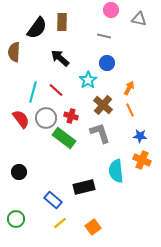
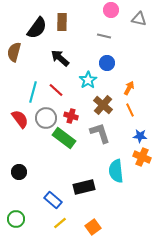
brown semicircle: rotated 12 degrees clockwise
red semicircle: moved 1 px left
orange cross: moved 3 px up
